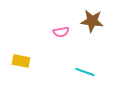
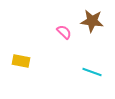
pink semicircle: moved 3 px right; rotated 126 degrees counterclockwise
cyan line: moved 7 px right
